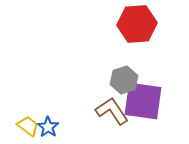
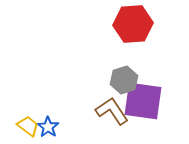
red hexagon: moved 4 px left
